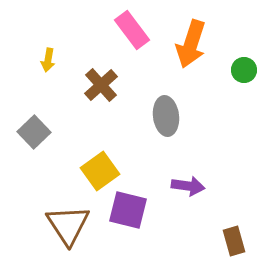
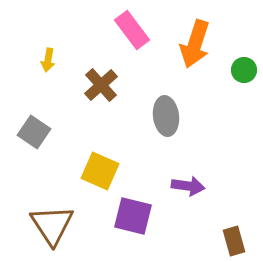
orange arrow: moved 4 px right
gray square: rotated 12 degrees counterclockwise
yellow square: rotated 30 degrees counterclockwise
purple square: moved 5 px right, 6 px down
brown triangle: moved 16 px left
